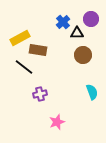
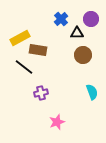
blue cross: moved 2 px left, 3 px up
purple cross: moved 1 px right, 1 px up
